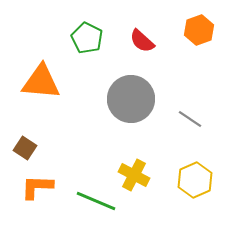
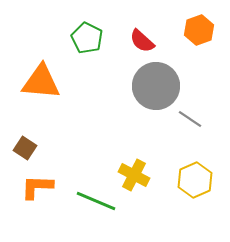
gray circle: moved 25 px right, 13 px up
